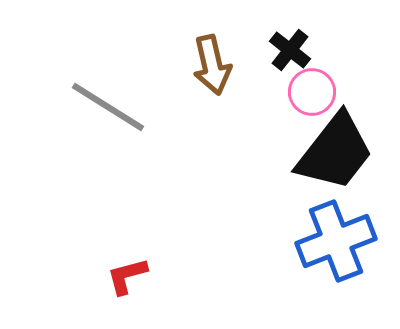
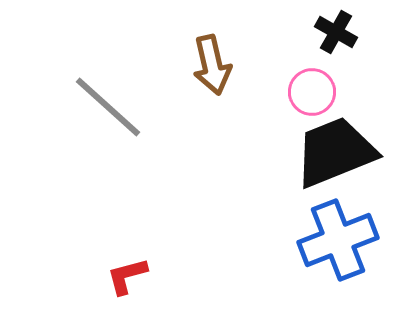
black cross: moved 46 px right, 18 px up; rotated 9 degrees counterclockwise
gray line: rotated 10 degrees clockwise
black trapezoid: rotated 150 degrees counterclockwise
blue cross: moved 2 px right, 1 px up
